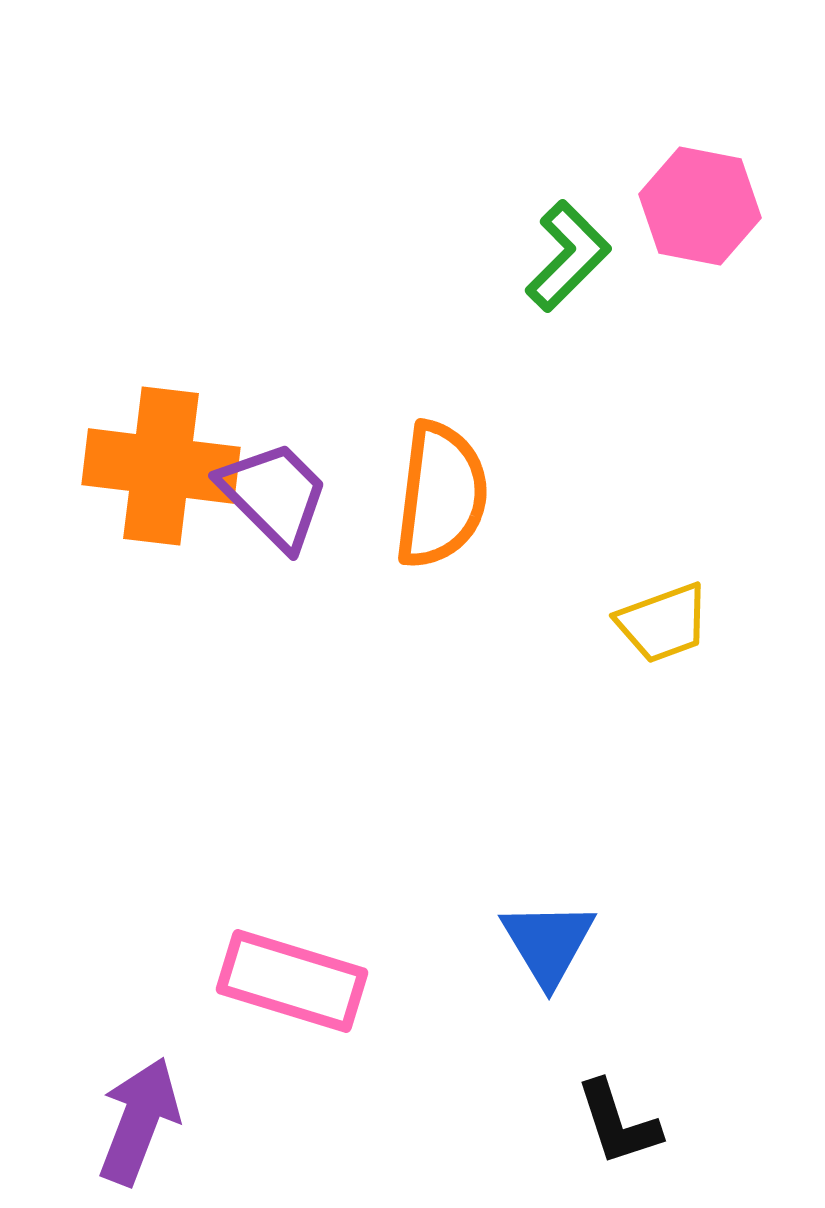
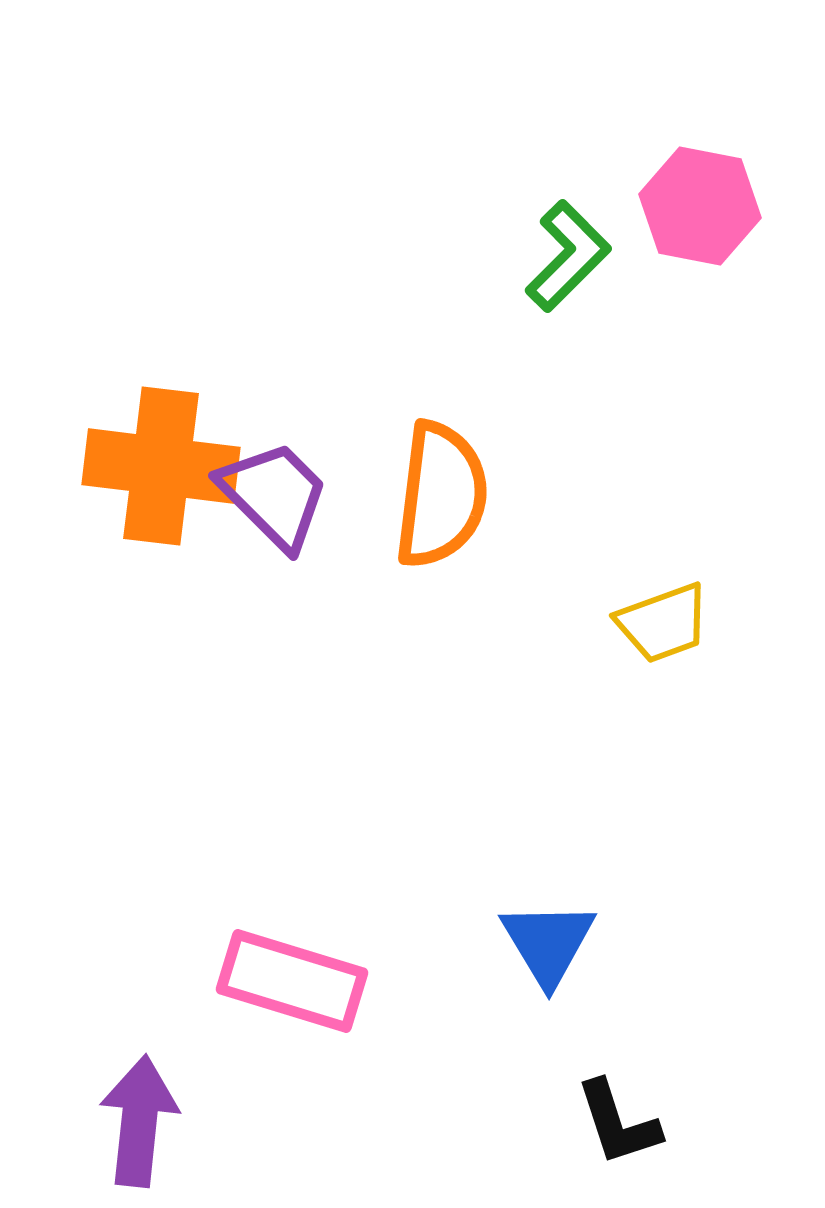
purple arrow: rotated 15 degrees counterclockwise
